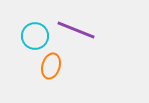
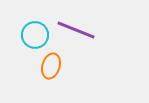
cyan circle: moved 1 px up
